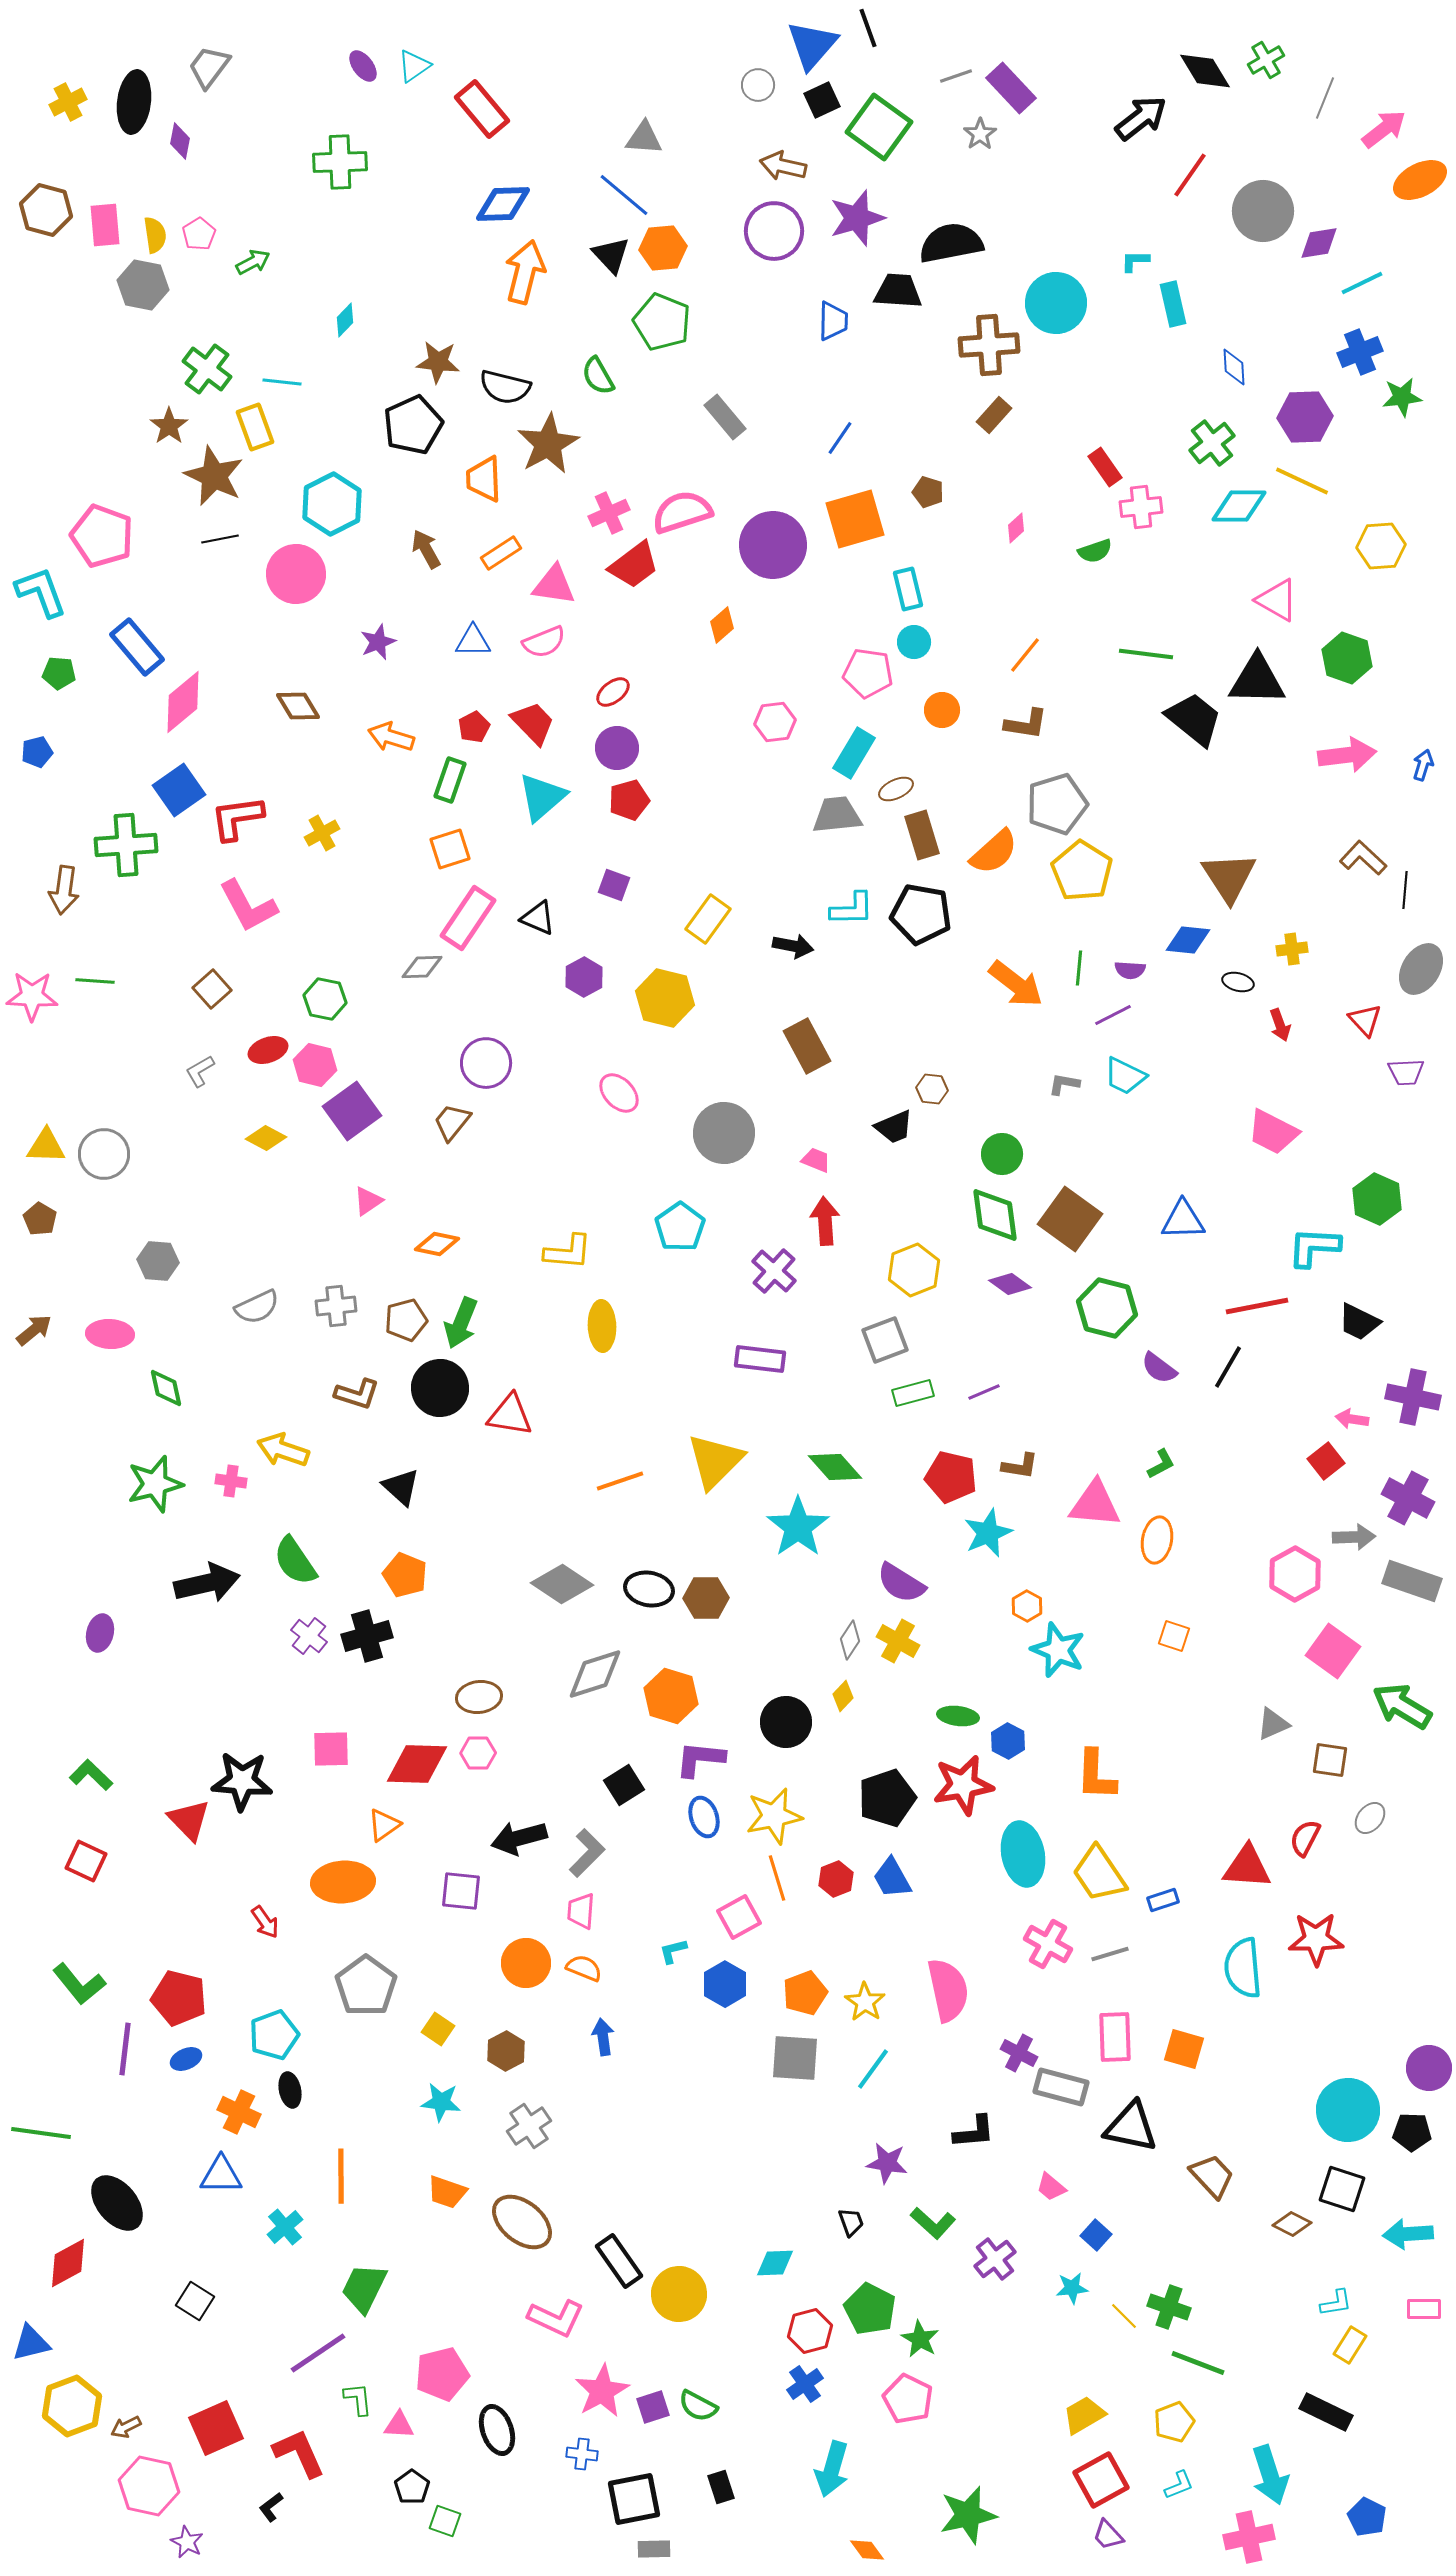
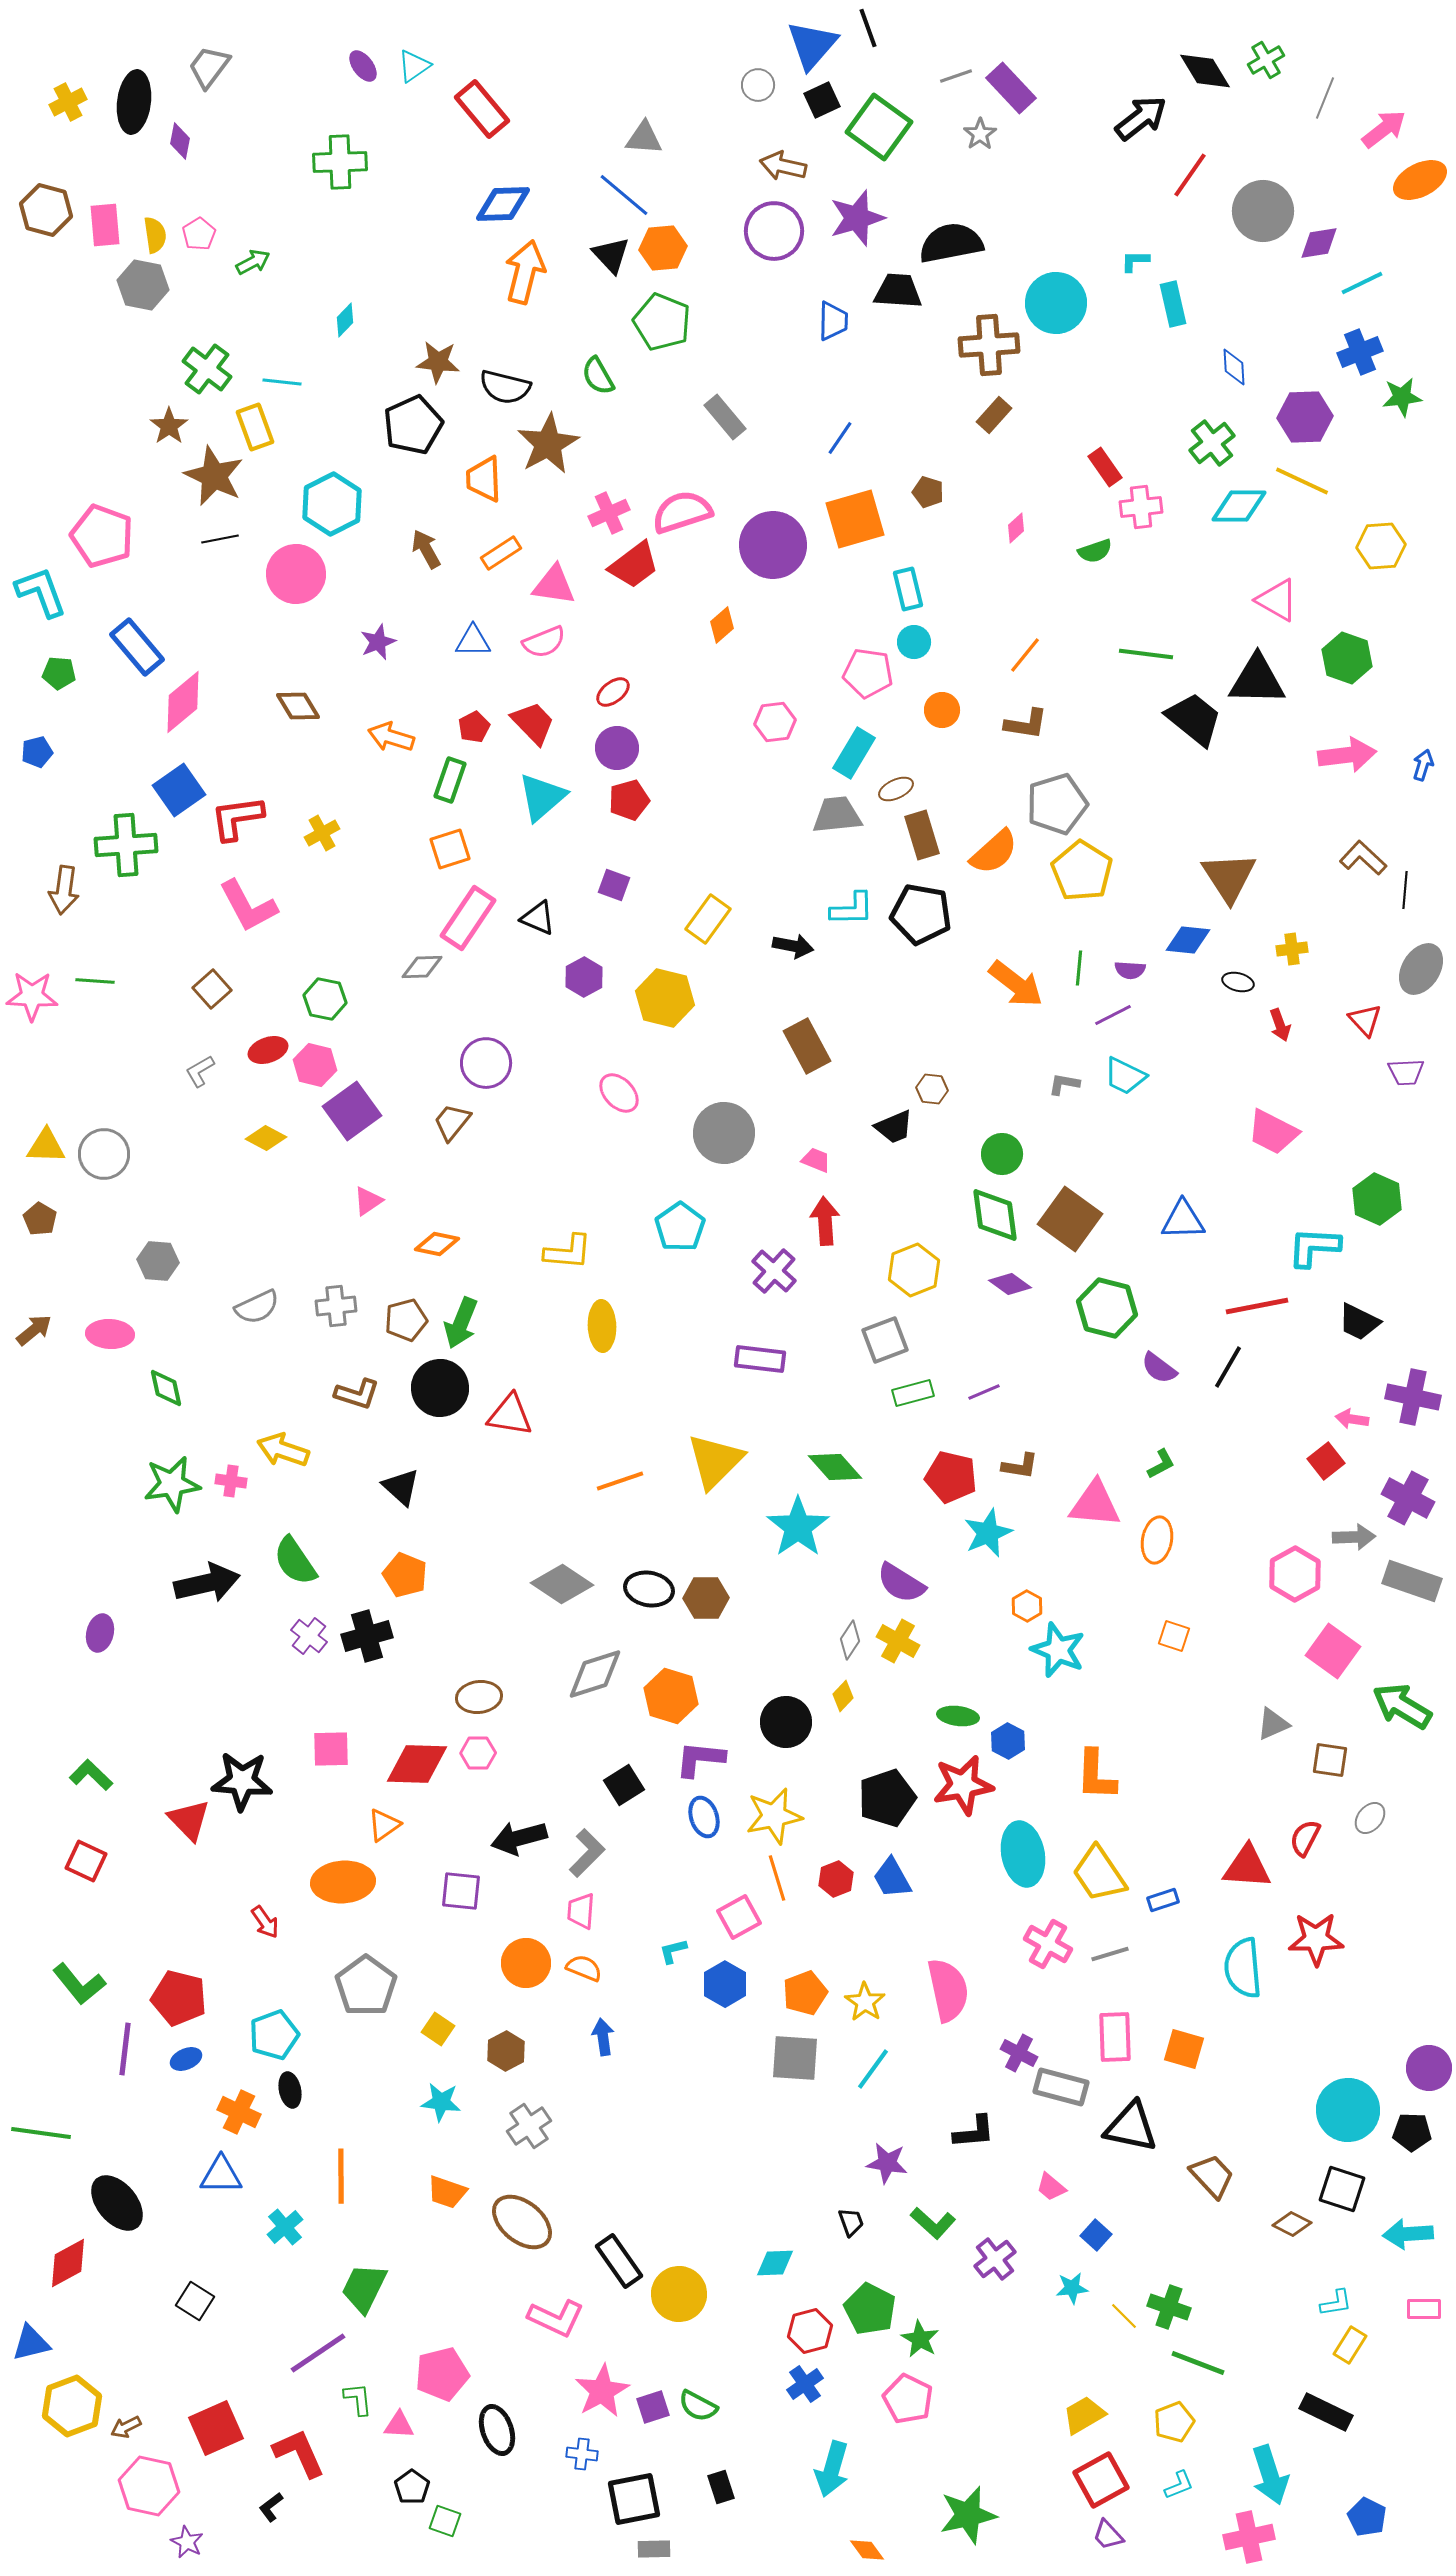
green star at (155, 1484): moved 17 px right; rotated 6 degrees clockwise
